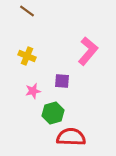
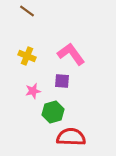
pink L-shape: moved 17 px left, 3 px down; rotated 76 degrees counterclockwise
green hexagon: moved 1 px up
